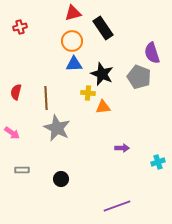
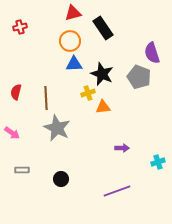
orange circle: moved 2 px left
yellow cross: rotated 24 degrees counterclockwise
purple line: moved 15 px up
